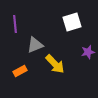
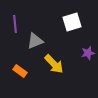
gray triangle: moved 4 px up
purple star: moved 1 px down
yellow arrow: moved 1 px left
orange rectangle: rotated 64 degrees clockwise
